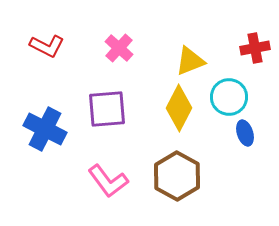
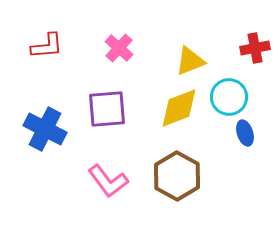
red L-shape: rotated 32 degrees counterclockwise
yellow diamond: rotated 42 degrees clockwise
